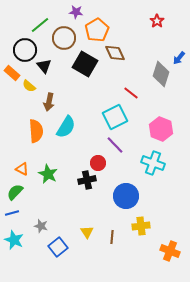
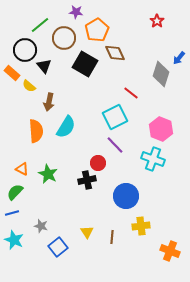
cyan cross: moved 4 px up
